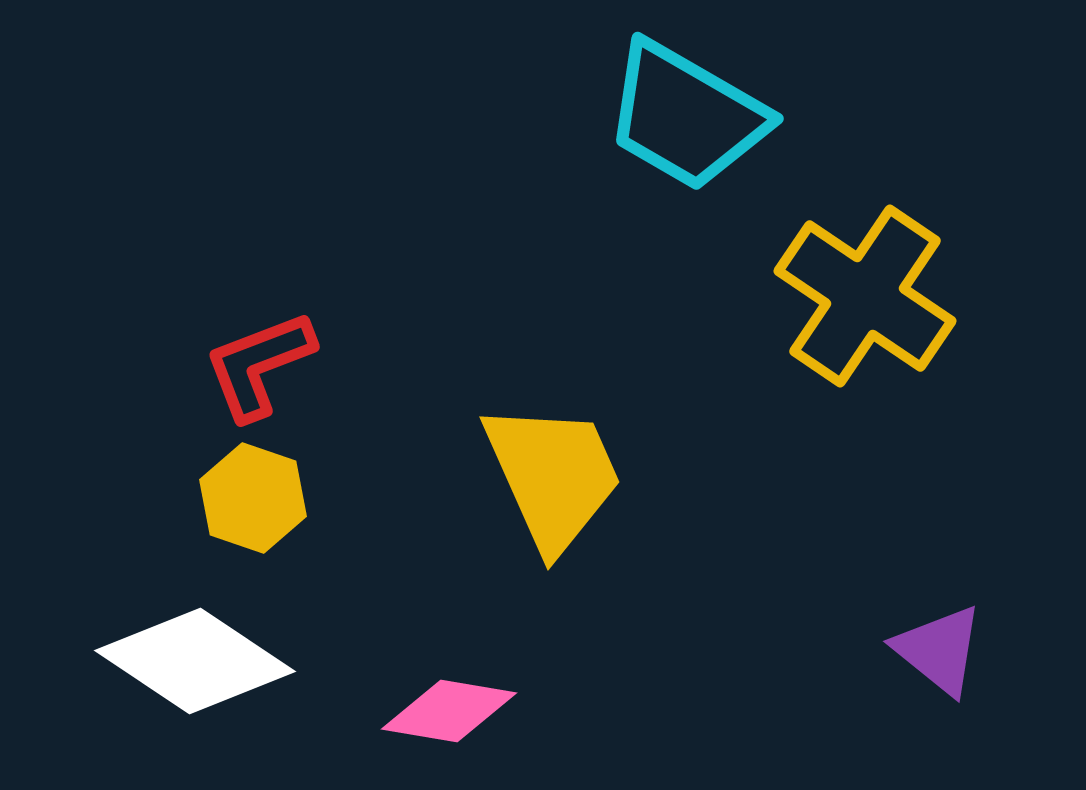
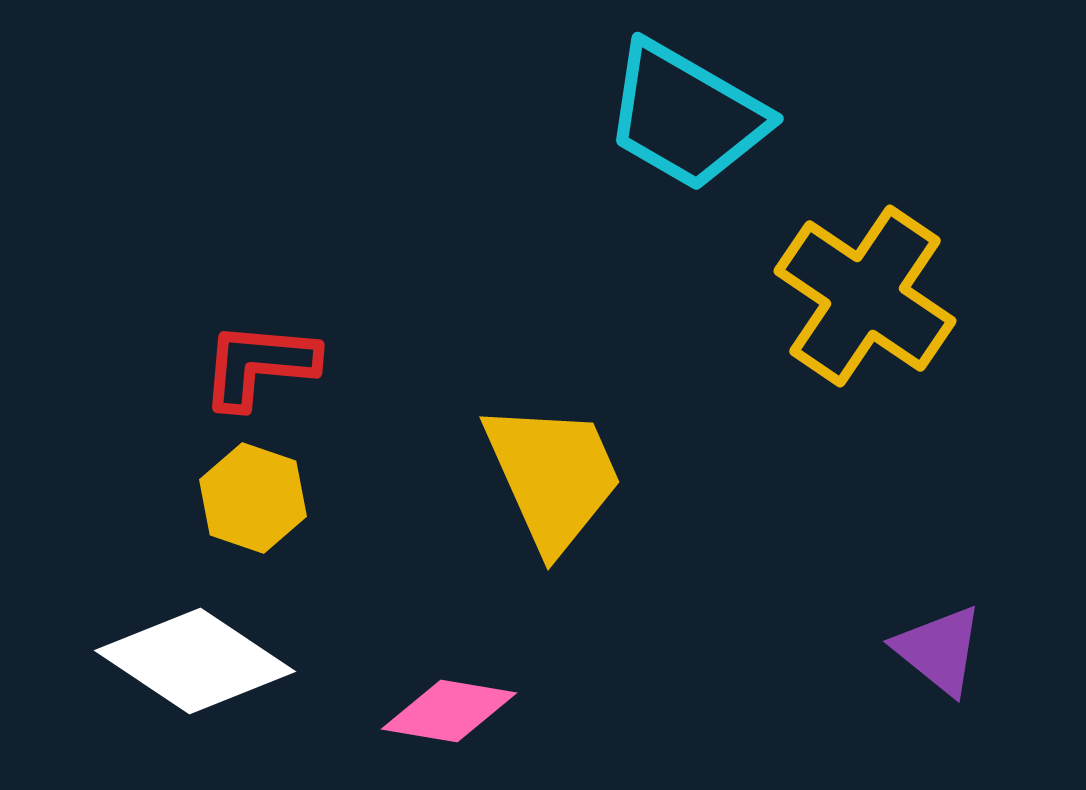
red L-shape: rotated 26 degrees clockwise
